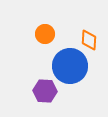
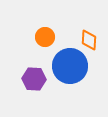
orange circle: moved 3 px down
purple hexagon: moved 11 px left, 12 px up
